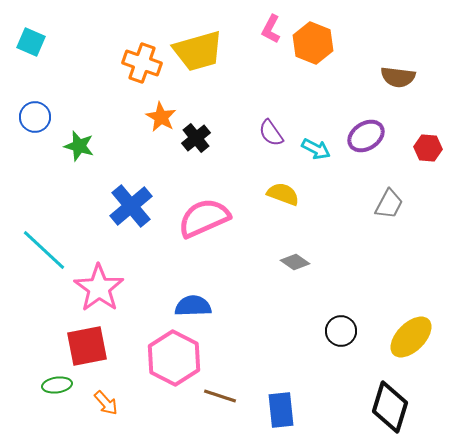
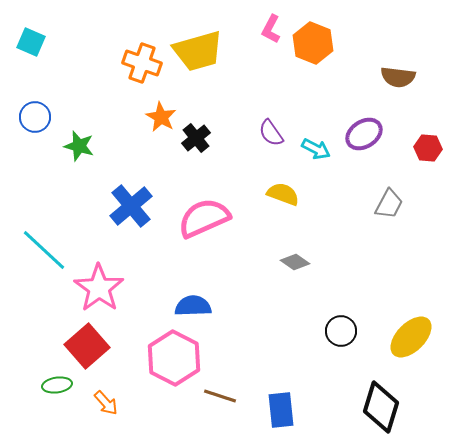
purple ellipse: moved 2 px left, 2 px up
red square: rotated 30 degrees counterclockwise
black diamond: moved 9 px left
